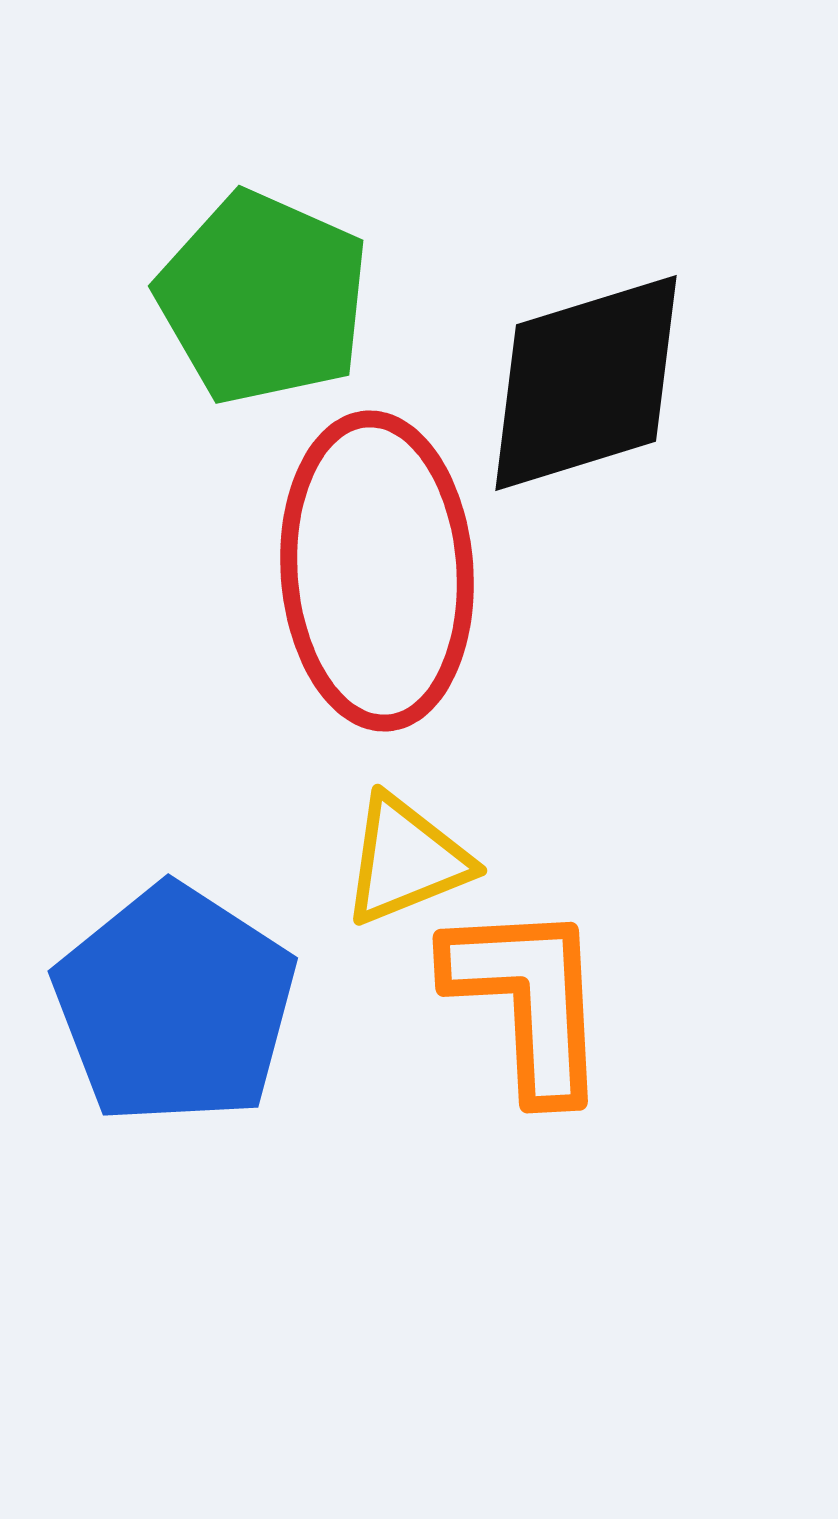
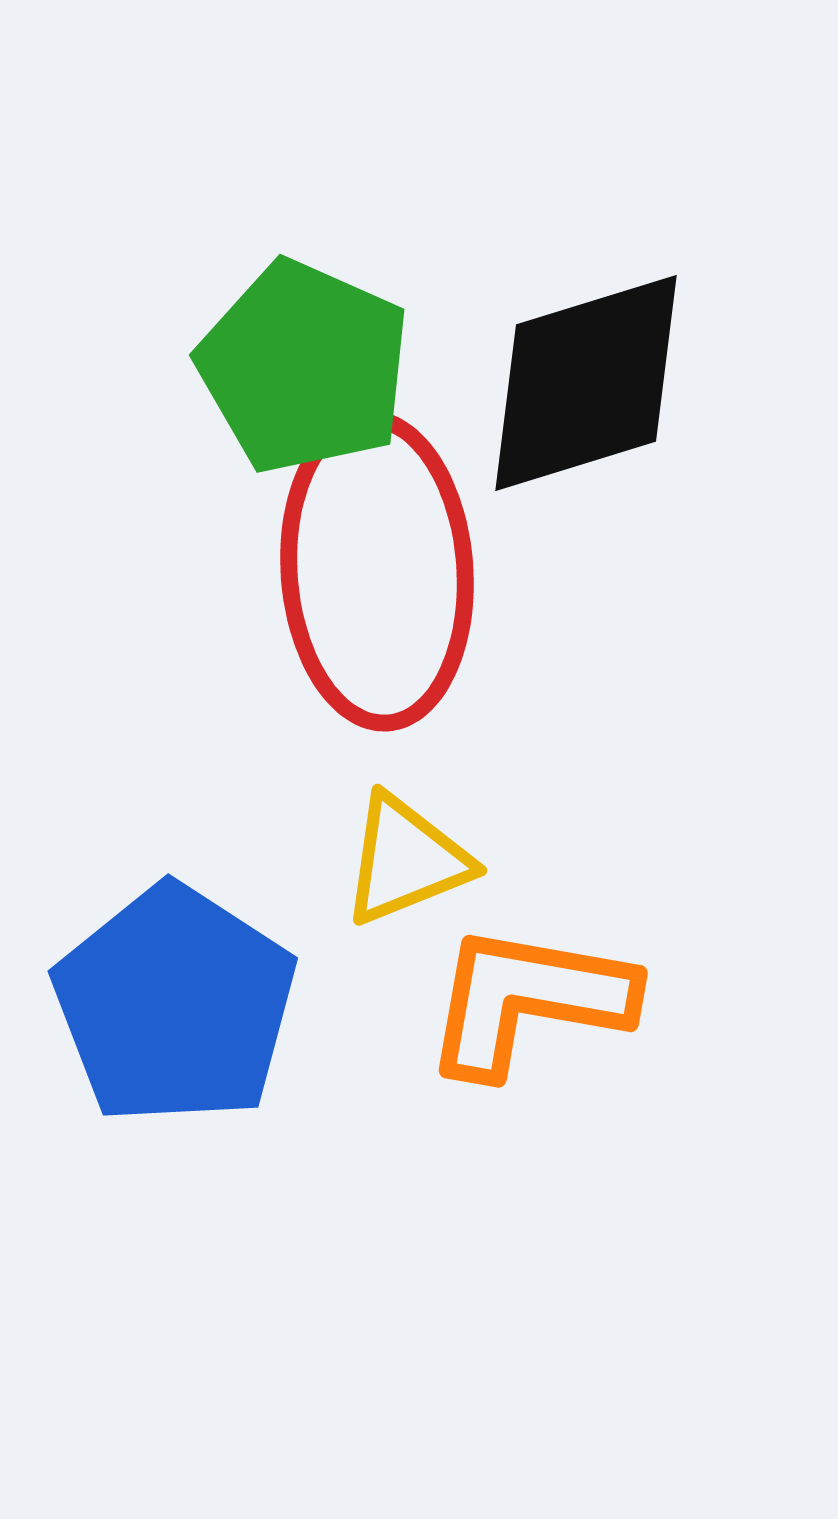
green pentagon: moved 41 px right, 69 px down
orange L-shape: rotated 77 degrees counterclockwise
